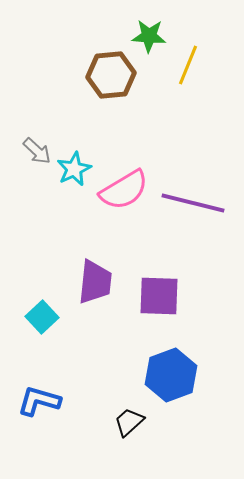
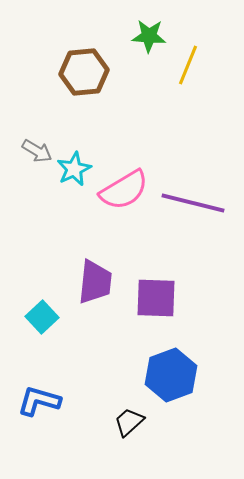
brown hexagon: moved 27 px left, 3 px up
gray arrow: rotated 12 degrees counterclockwise
purple square: moved 3 px left, 2 px down
